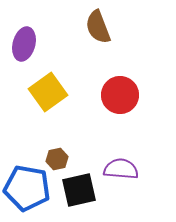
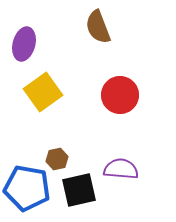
yellow square: moved 5 px left
